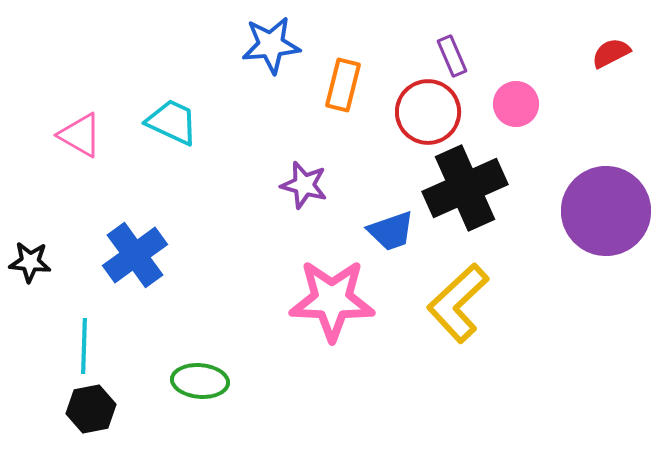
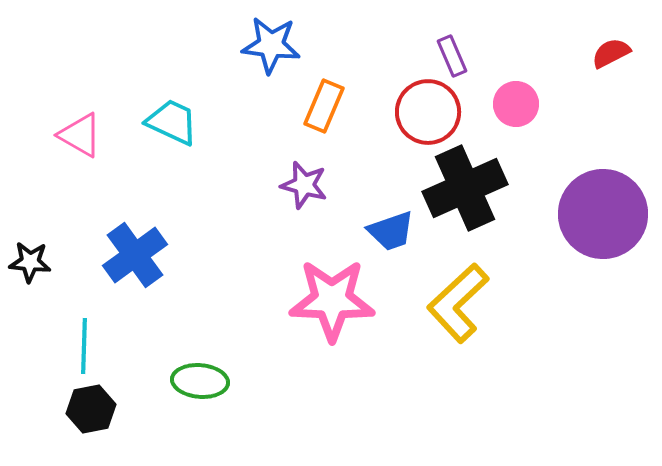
blue star: rotated 12 degrees clockwise
orange rectangle: moved 19 px left, 21 px down; rotated 9 degrees clockwise
purple circle: moved 3 px left, 3 px down
